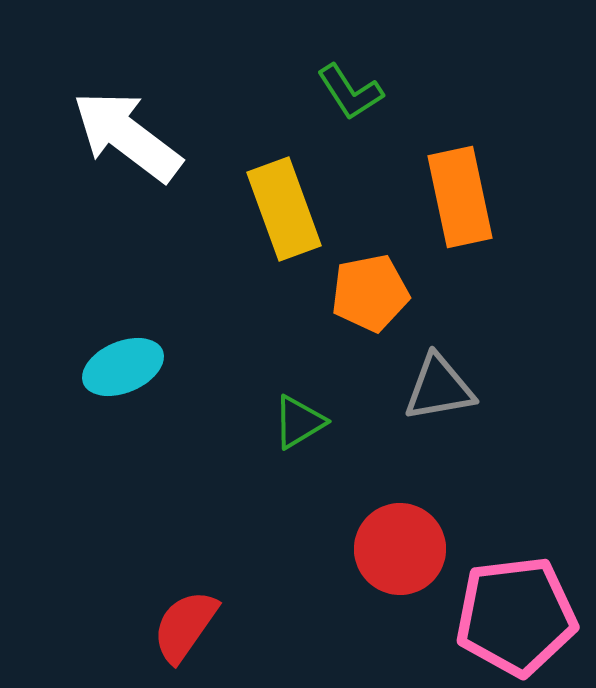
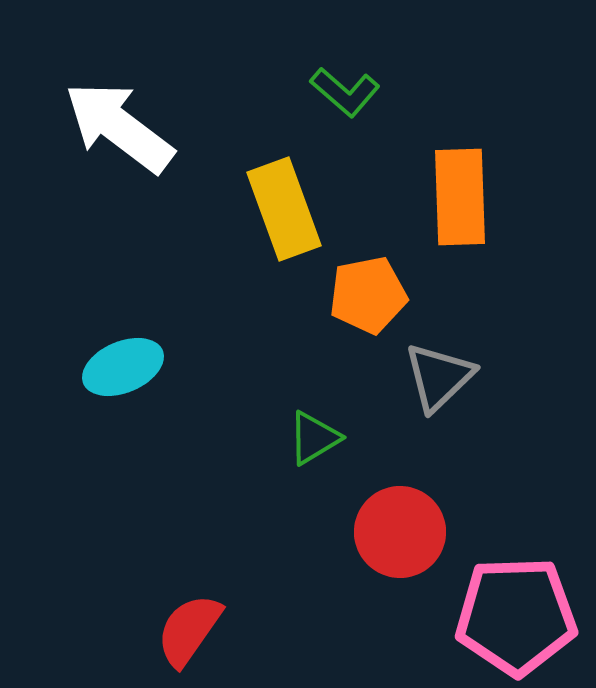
green L-shape: moved 5 px left; rotated 16 degrees counterclockwise
white arrow: moved 8 px left, 9 px up
orange rectangle: rotated 10 degrees clockwise
orange pentagon: moved 2 px left, 2 px down
gray triangle: moved 11 px up; rotated 34 degrees counterclockwise
green triangle: moved 15 px right, 16 px down
red circle: moved 17 px up
pink pentagon: rotated 5 degrees clockwise
red semicircle: moved 4 px right, 4 px down
